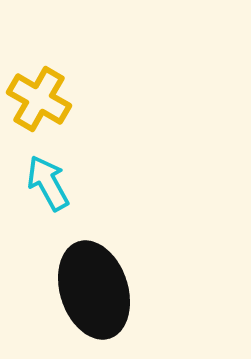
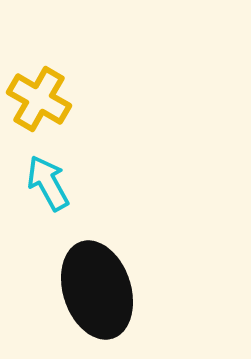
black ellipse: moved 3 px right
